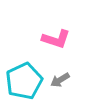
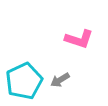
pink L-shape: moved 23 px right
